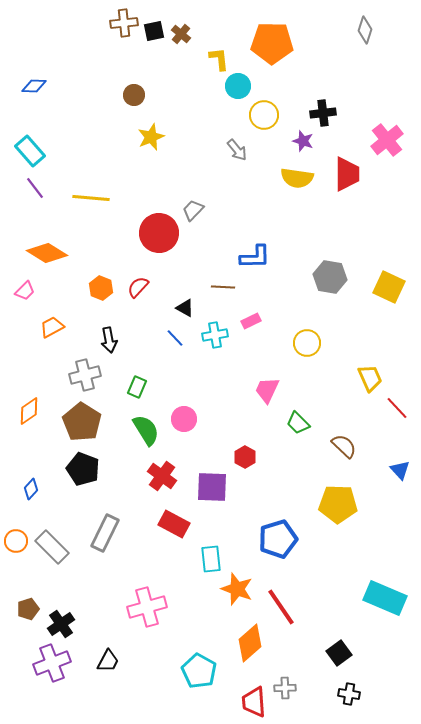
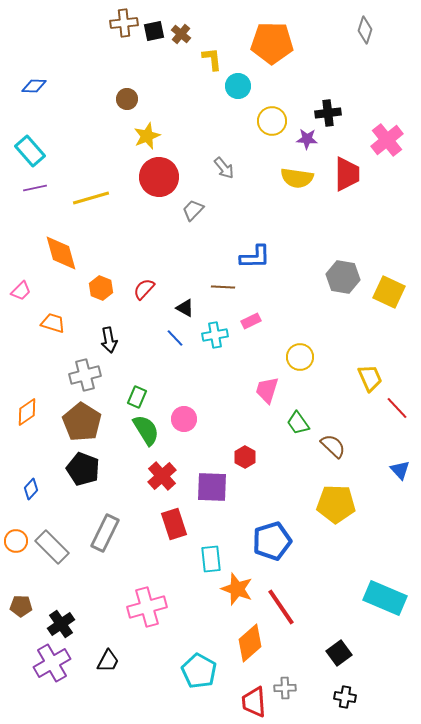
yellow L-shape at (219, 59): moved 7 px left
brown circle at (134, 95): moved 7 px left, 4 px down
black cross at (323, 113): moved 5 px right
yellow circle at (264, 115): moved 8 px right, 6 px down
yellow star at (151, 137): moved 4 px left, 1 px up
purple star at (303, 141): moved 4 px right, 2 px up; rotated 15 degrees counterclockwise
gray arrow at (237, 150): moved 13 px left, 18 px down
purple line at (35, 188): rotated 65 degrees counterclockwise
yellow line at (91, 198): rotated 21 degrees counterclockwise
red circle at (159, 233): moved 56 px up
orange diamond at (47, 253): moved 14 px right; rotated 42 degrees clockwise
gray hexagon at (330, 277): moved 13 px right
red semicircle at (138, 287): moved 6 px right, 2 px down
yellow square at (389, 287): moved 5 px down
pink trapezoid at (25, 291): moved 4 px left
orange trapezoid at (52, 327): moved 1 px right, 4 px up; rotated 45 degrees clockwise
yellow circle at (307, 343): moved 7 px left, 14 px down
green rectangle at (137, 387): moved 10 px down
pink trapezoid at (267, 390): rotated 8 degrees counterclockwise
orange diamond at (29, 411): moved 2 px left, 1 px down
green trapezoid at (298, 423): rotated 10 degrees clockwise
brown semicircle at (344, 446): moved 11 px left
red cross at (162, 476): rotated 12 degrees clockwise
yellow pentagon at (338, 504): moved 2 px left
red rectangle at (174, 524): rotated 44 degrees clockwise
blue pentagon at (278, 539): moved 6 px left, 2 px down
brown pentagon at (28, 609): moved 7 px left, 3 px up; rotated 20 degrees clockwise
purple cross at (52, 663): rotated 9 degrees counterclockwise
black cross at (349, 694): moved 4 px left, 3 px down
